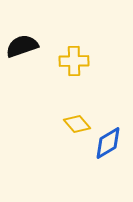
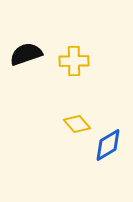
black semicircle: moved 4 px right, 8 px down
blue diamond: moved 2 px down
